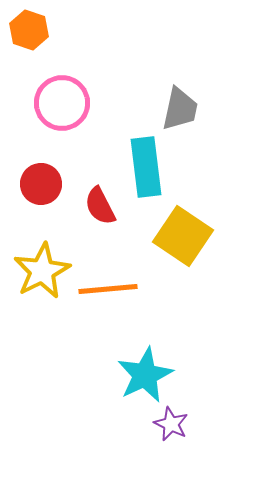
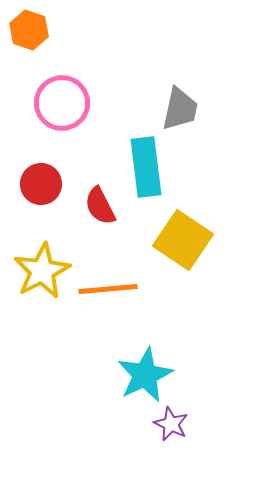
yellow square: moved 4 px down
